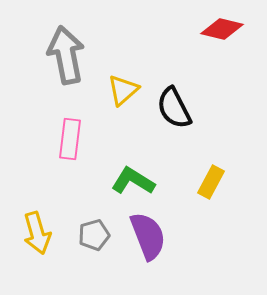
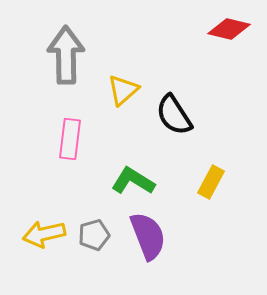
red diamond: moved 7 px right
gray arrow: rotated 10 degrees clockwise
black semicircle: moved 7 px down; rotated 6 degrees counterclockwise
yellow arrow: moved 7 px right, 1 px down; rotated 93 degrees clockwise
